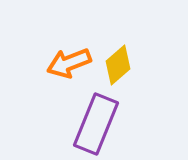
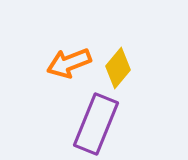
yellow diamond: moved 3 px down; rotated 9 degrees counterclockwise
